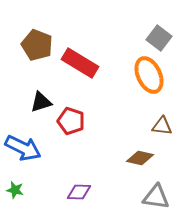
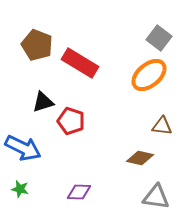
orange ellipse: rotated 75 degrees clockwise
black triangle: moved 2 px right
green star: moved 5 px right, 1 px up
